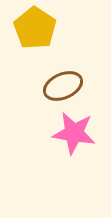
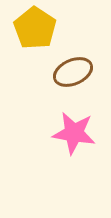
brown ellipse: moved 10 px right, 14 px up
